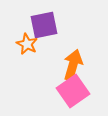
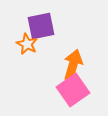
purple square: moved 3 px left, 1 px down
pink square: moved 1 px up
